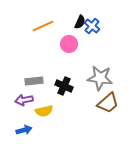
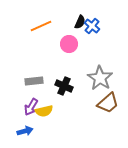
orange line: moved 2 px left
gray star: rotated 25 degrees clockwise
purple arrow: moved 7 px right, 7 px down; rotated 48 degrees counterclockwise
blue arrow: moved 1 px right, 1 px down
